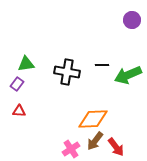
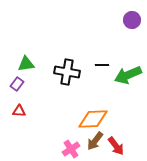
red arrow: moved 1 px up
